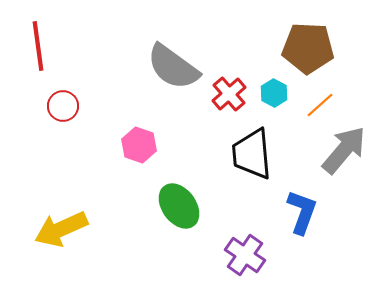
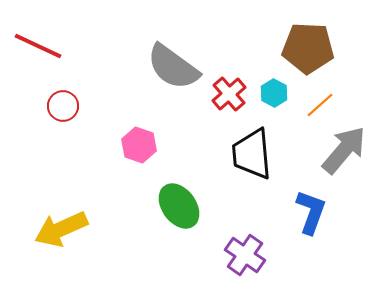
red line: rotated 57 degrees counterclockwise
blue L-shape: moved 9 px right
